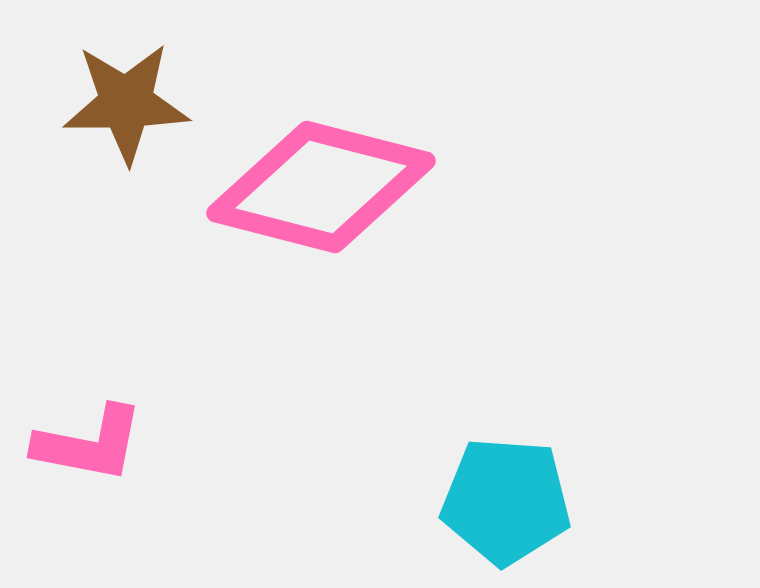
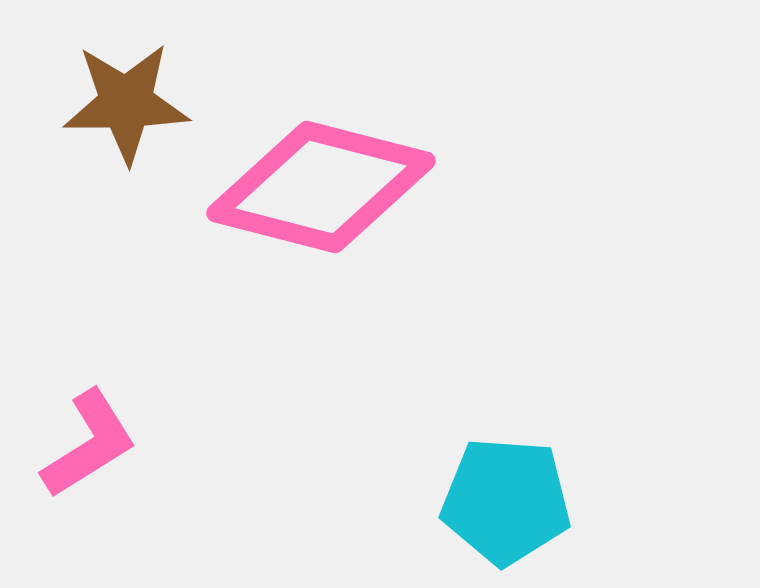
pink L-shape: rotated 43 degrees counterclockwise
